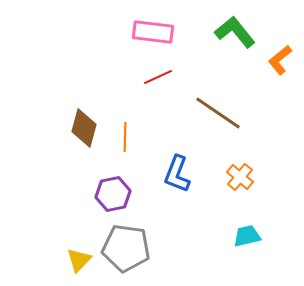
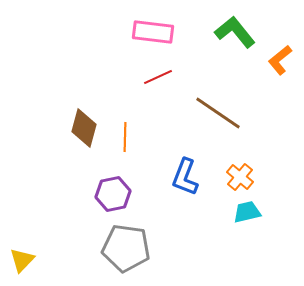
blue L-shape: moved 8 px right, 3 px down
cyan trapezoid: moved 24 px up
yellow triangle: moved 57 px left
